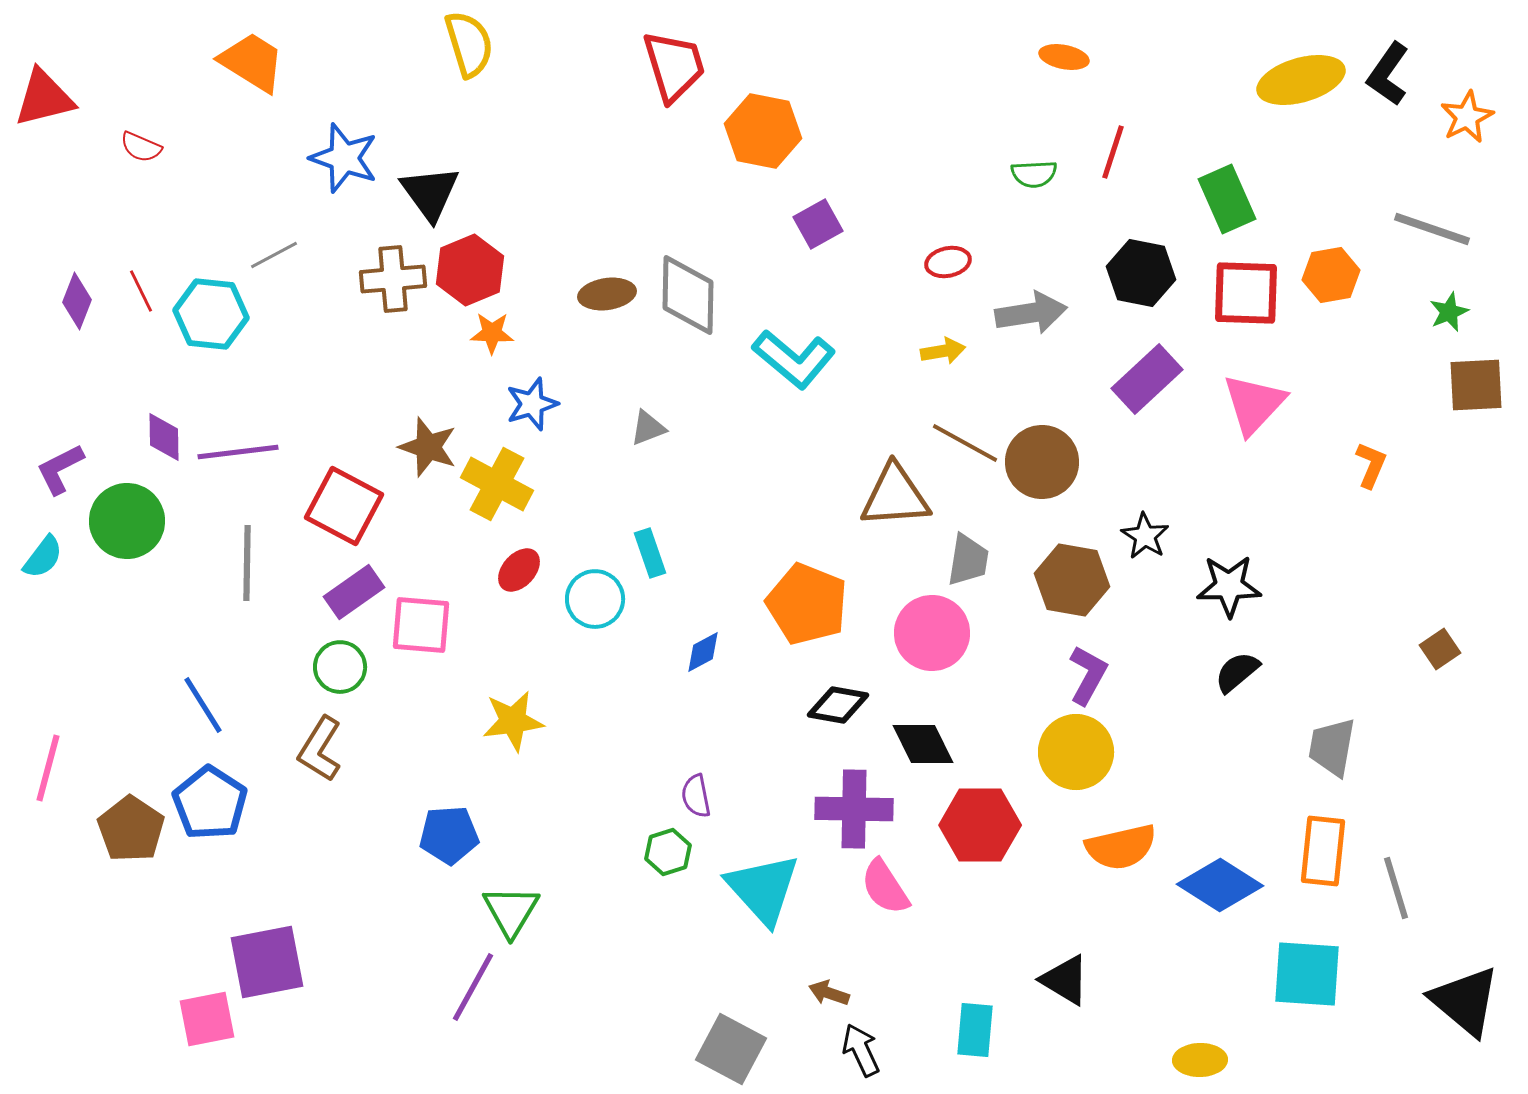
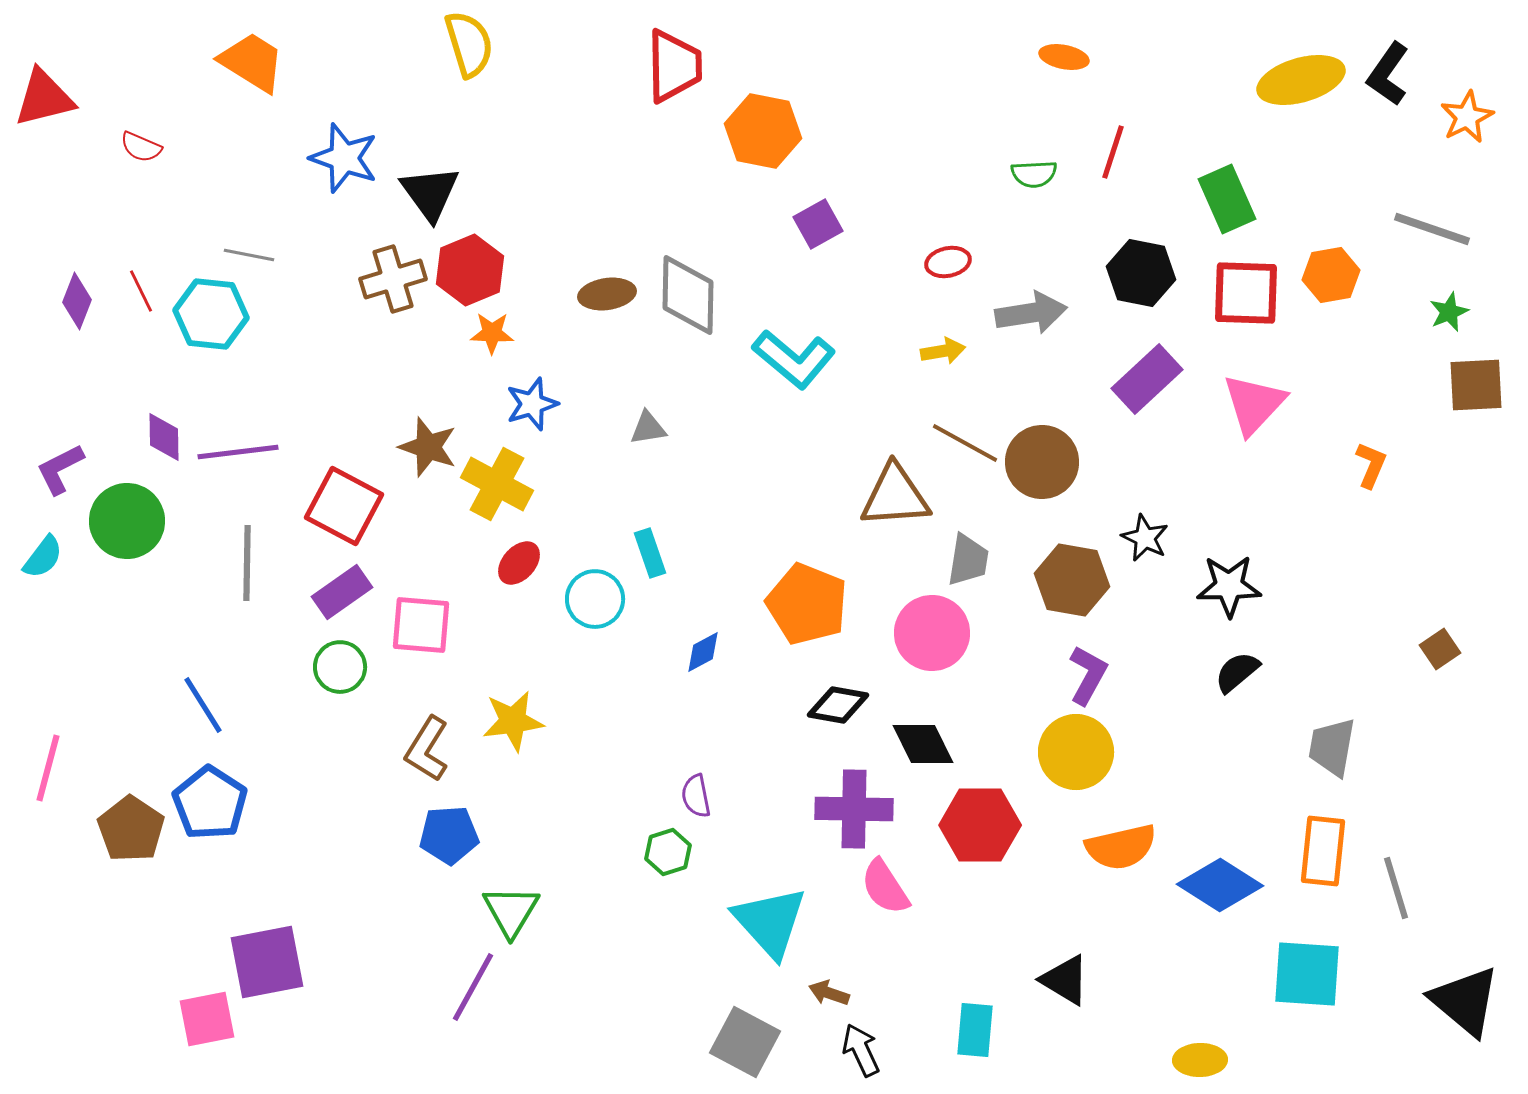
red trapezoid at (674, 66): rotated 16 degrees clockwise
gray line at (274, 255): moved 25 px left; rotated 39 degrees clockwise
brown cross at (393, 279): rotated 12 degrees counterclockwise
gray triangle at (648, 428): rotated 12 degrees clockwise
black star at (1145, 536): moved 2 px down; rotated 6 degrees counterclockwise
red ellipse at (519, 570): moved 7 px up
purple rectangle at (354, 592): moved 12 px left
brown L-shape at (320, 749): moved 107 px right
cyan triangle at (763, 889): moved 7 px right, 33 px down
gray square at (731, 1049): moved 14 px right, 7 px up
